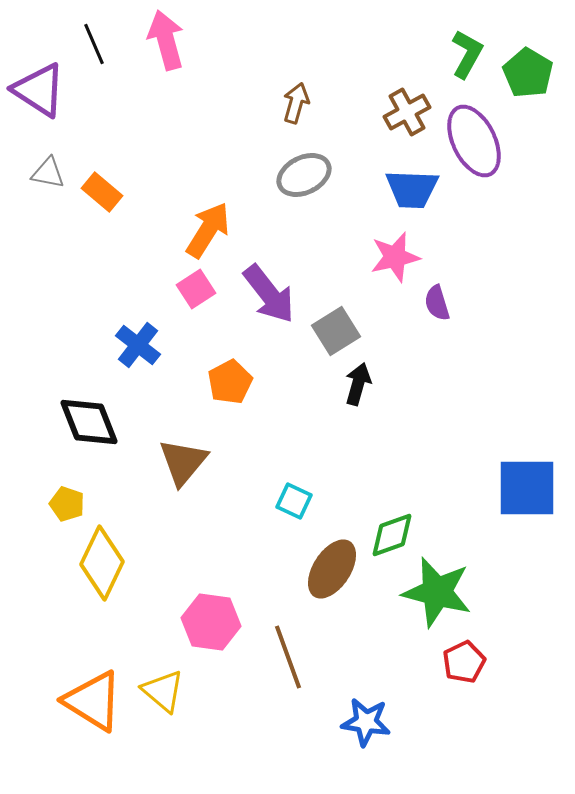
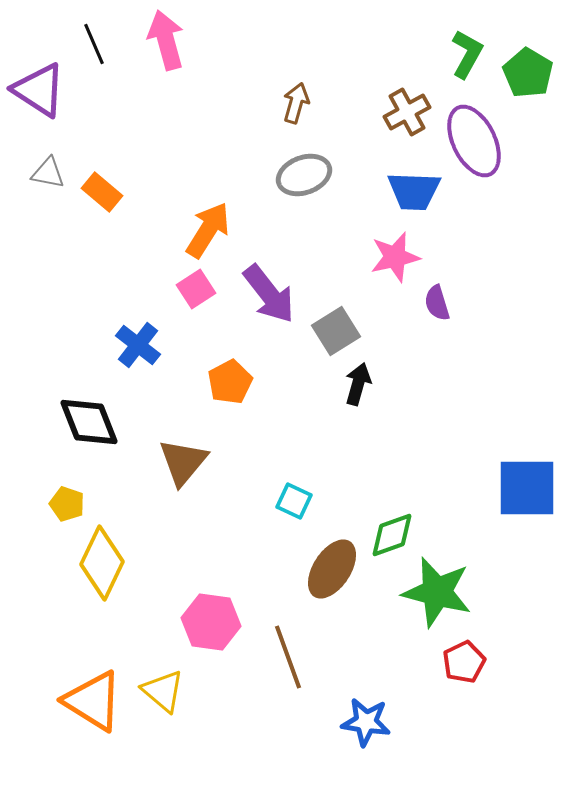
gray ellipse: rotated 6 degrees clockwise
blue trapezoid: moved 2 px right, 2 px down
